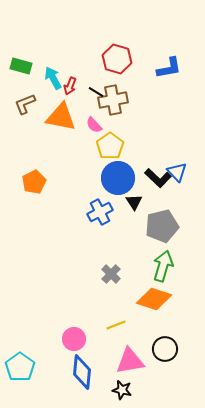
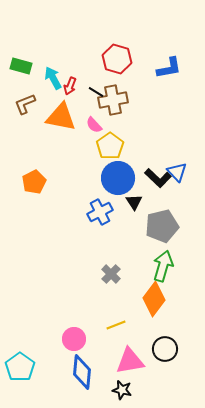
orange diamond: rotated 72 degrees counterclockwise
